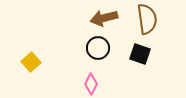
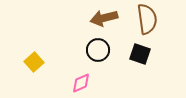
black circle: moved 2 px down
yellow square: moved 3 px right
pink diamond: moved 10 px left, 1 px up; rotated 40 degrees clockwise
